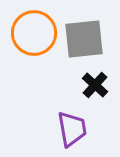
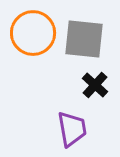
orange circle: moved 1 px left
gray square: rotated 12 degrees clockwise
